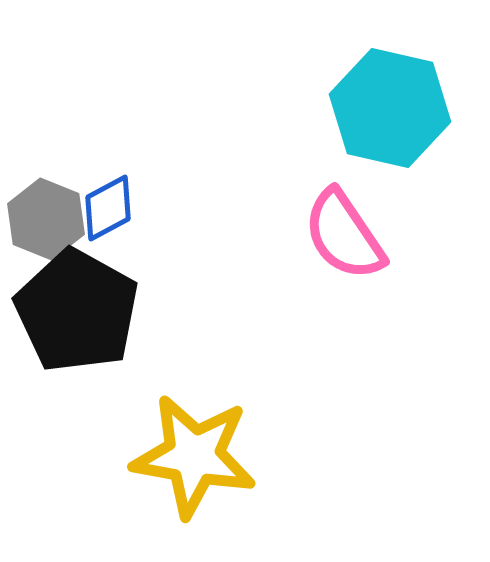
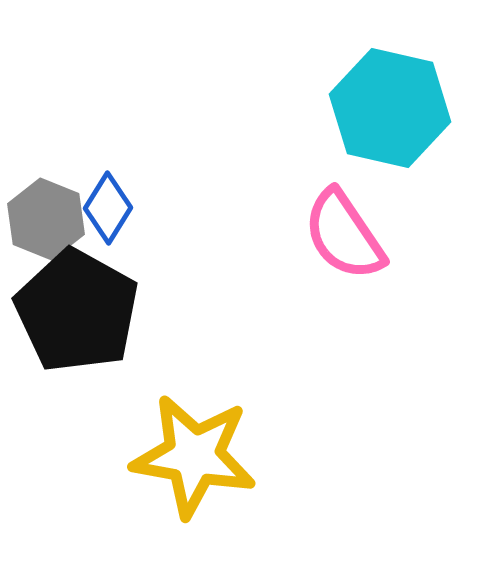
blue diamond: rotated 30 degrees counterclockwise
